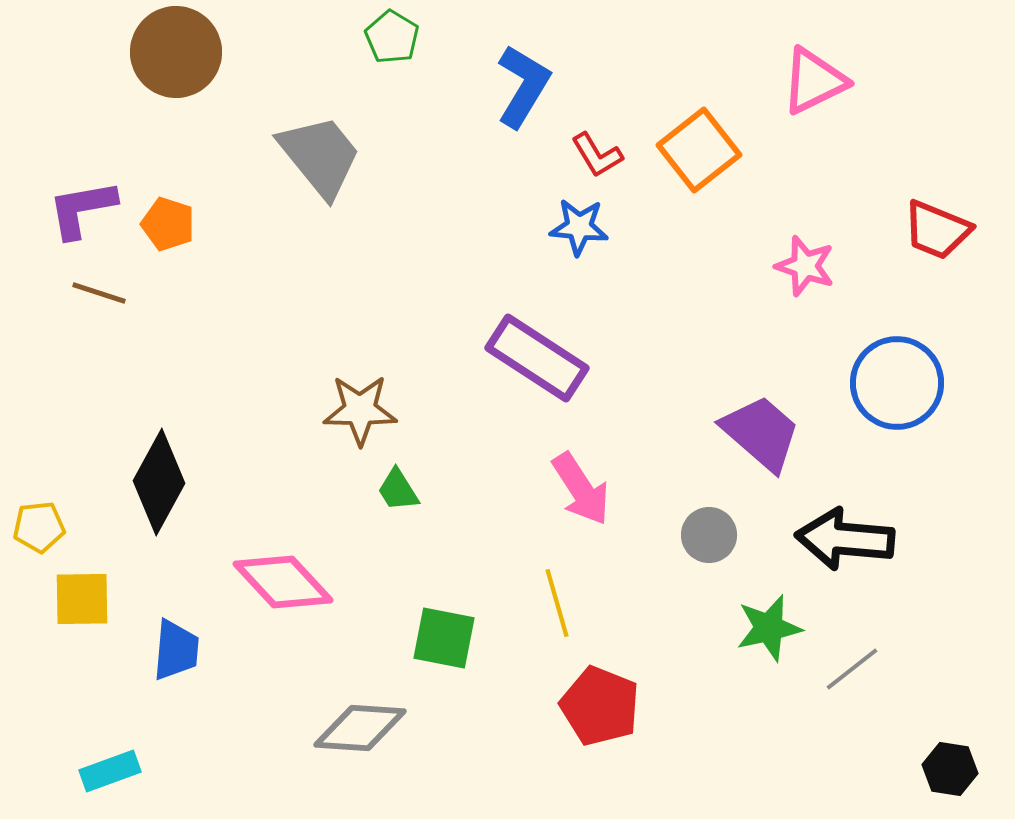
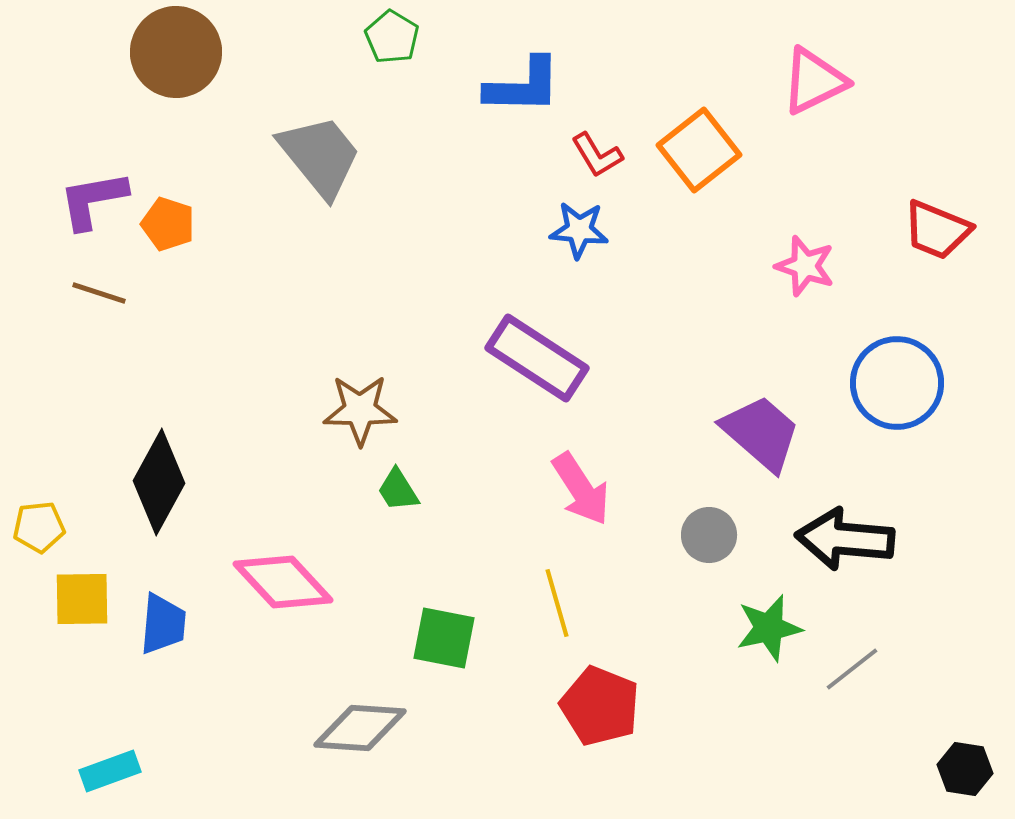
blue L-shape: rotated 60 degrees clockwise
purple L-shape: moved 11 px right, 9 px up
blue star: moved 3 px down
blue trapezoid: moved 13 px left, 26 px up
black hexagon: moved 15 px right
